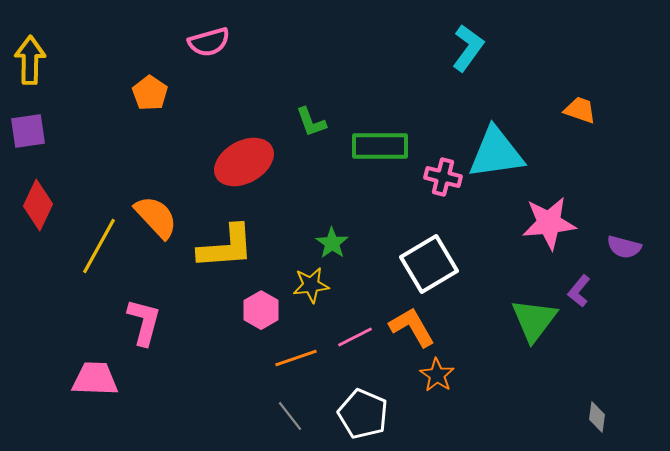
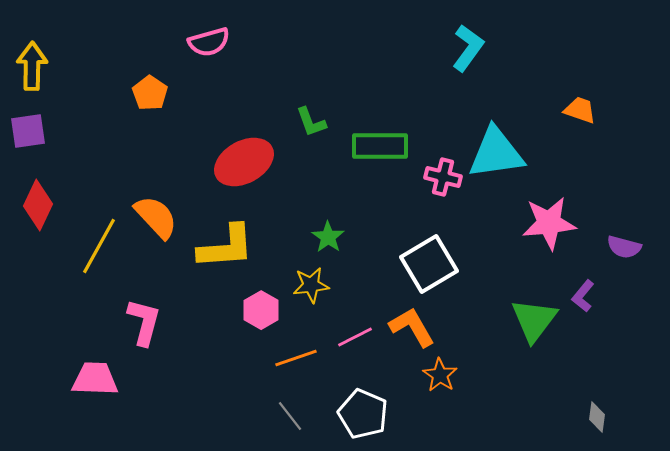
yellow arrow: moved 2 px right, 6 px down
green star: moved 4 px left, 6 px up
purple L-shape: moved 4 px right, 5 px down
orange star: moved 3 px right
